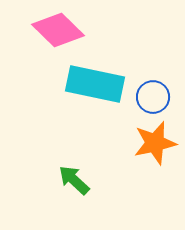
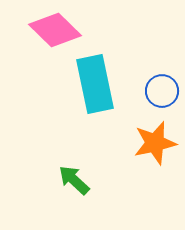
pink diamond: moved 3 px left
cyan rectangle: rotated 66 degrees clockwise
blue circle: moved 9 px right, 6 px up
